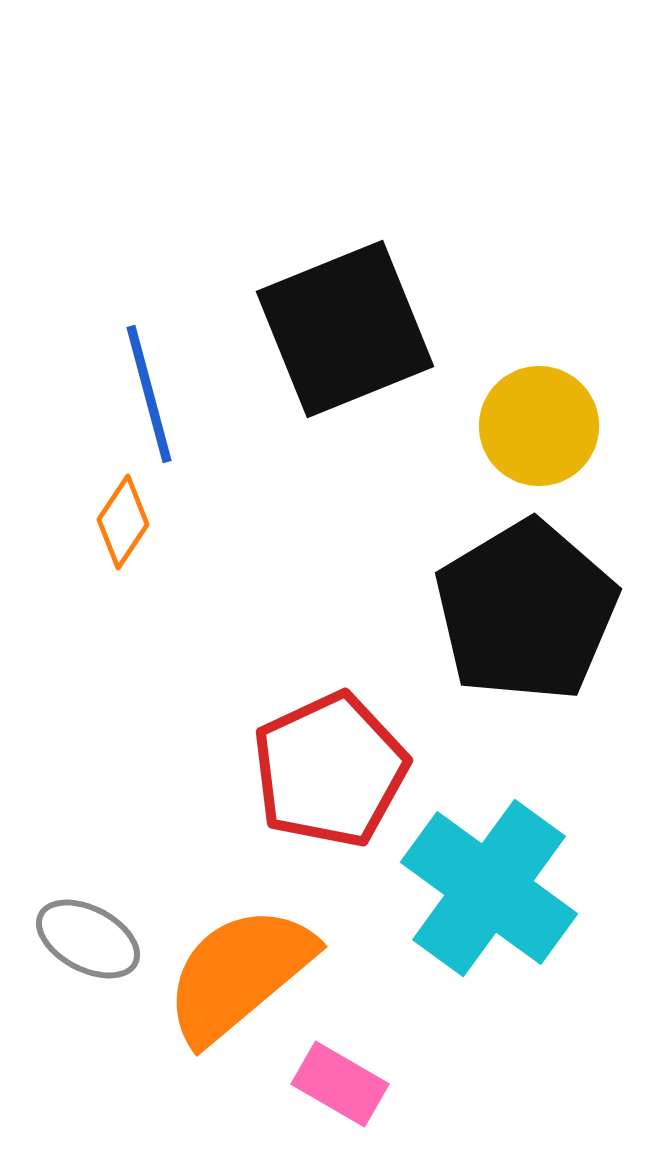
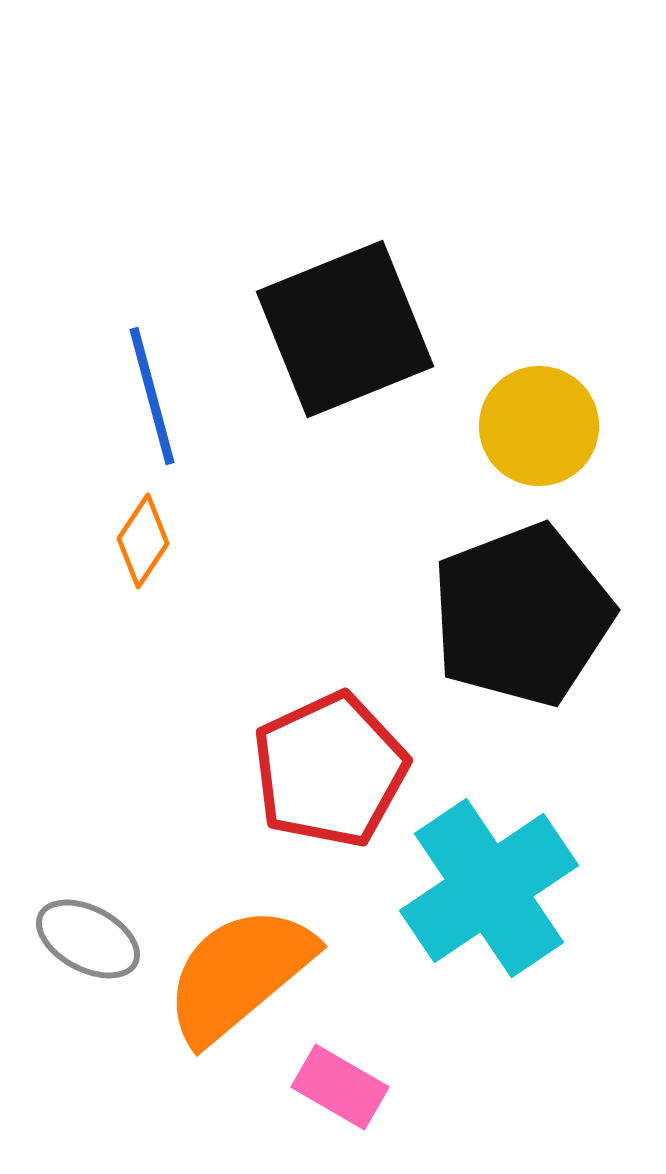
blue line: moved 3 px right, 2 px down
orange diamond: moved 20 px right, 19 px down
black pentagon: moved 4 px left, 4 px down; rotated 10 degrees clockwise
cyan cross: rotated 20 degrees clockwise
pink rectangle: moved 3 px down
